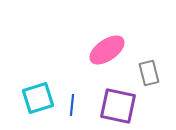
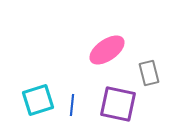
cyan square: moved 2 px down
purple square: moved 2 px up
